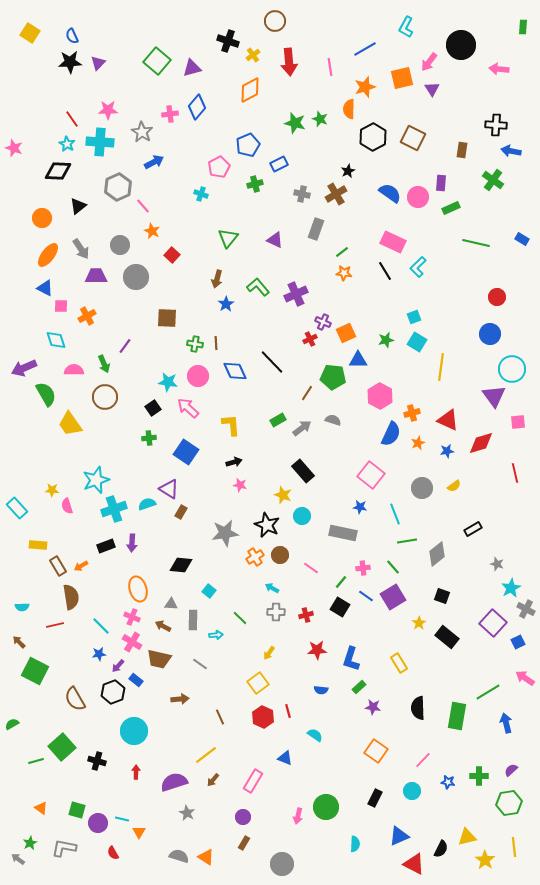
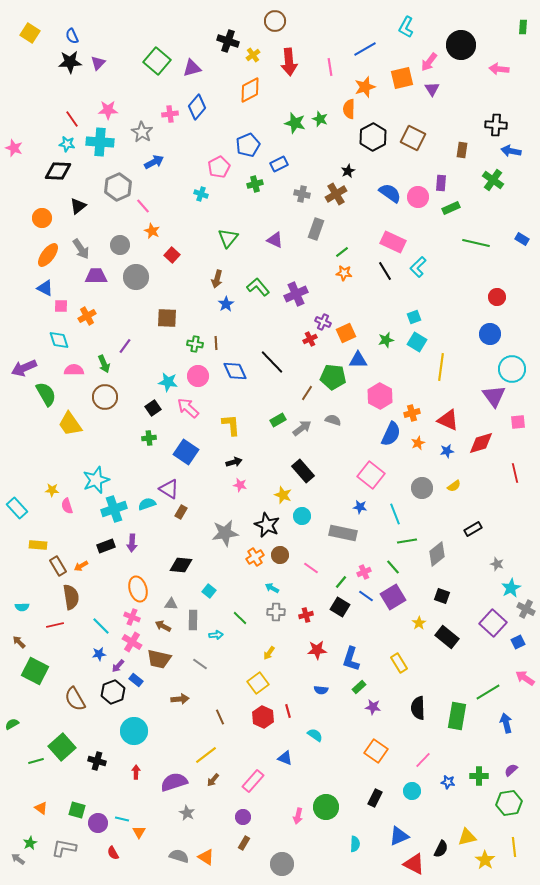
cyan star at (67, 144): rotated 21 degrees counterclockwise
cyan diamond at (56, 340): moved 3 px right
pink cross at (363, 568): moved 1 px right, 4 px down; rotated 16 degrees counterclockwise
pink rectangle at (253, 781): rotated 10 degrees clockwise
